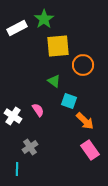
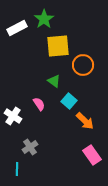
cyan square: rotated 21 degrees clockwise
pink semicircle: moved 1 px right, 6 px up
pink rectangle: moved 2 px right, 5 px down
